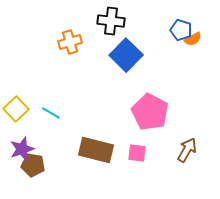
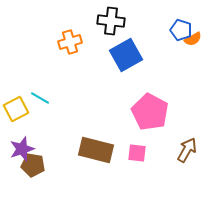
blue square: rotated 16 degrees clockwise
yellow square: rotated 15 degrees clockwise
cyan line: moved 11 px left, 15 px up
